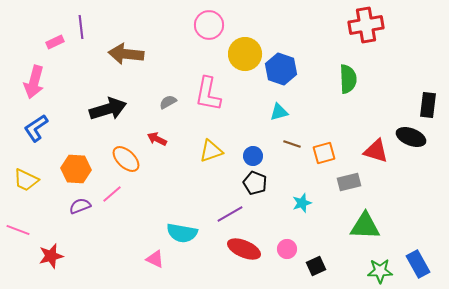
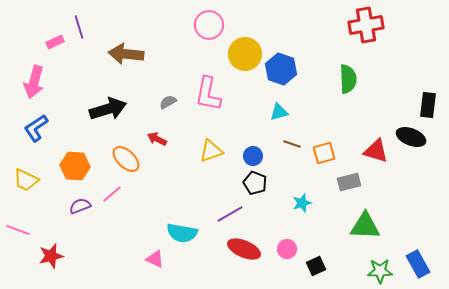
purple line at (81, 27): moved 2 px left; rotated 10 degrees counterclockwise
orange hexagon at (76, 169): moved 1 px left, 3 px up
